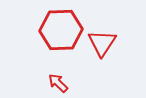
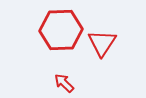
red arrow: moved 6 px right
